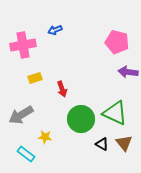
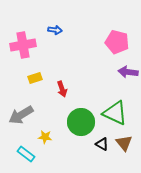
blue arrow: rotated 152 degrees counterclockwise
green circle: moved 3 px down
